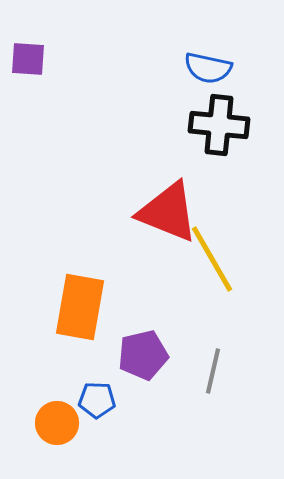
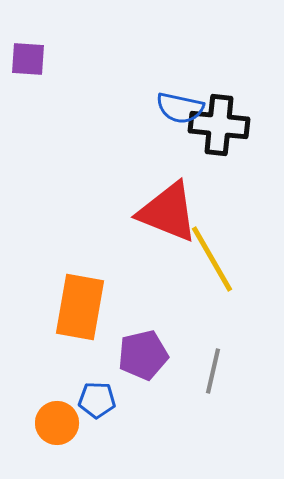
blue semicircle: moved 28 px left, 40 px down
